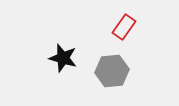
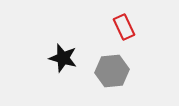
red rectangle: rotated 60 degrees counterclockwise
